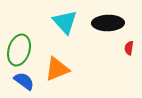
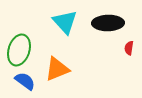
blue semicircle: moved 1 px right
